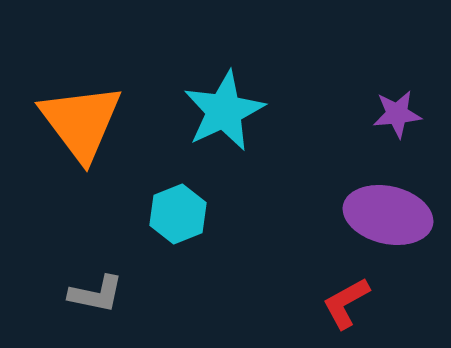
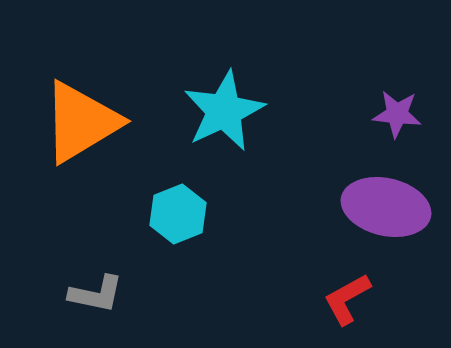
purple star: rotated 12 degrees clockwise
orange triangle: rotated 36 degrees clockwise
purple ellipse: moved 2 px left, 8 px up
red L-shape: moved 1 px right, 4 px up
